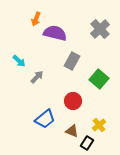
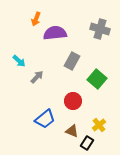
gray cross: rotated 30 degrees counterclockwise
purple semicircle: rotated 20 degrees counterclockwise
green square: moved 2 px left
